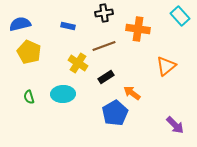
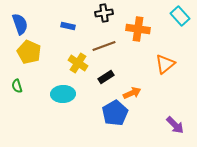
blue semicircle: rotated 85 degrees clockwise
orange triangle: moved 1 px left, 2 px up
orange arrow: rotated 120 degrees clockwise
green semicircle: moved 12 px left, 11 px up
